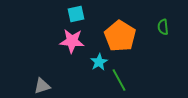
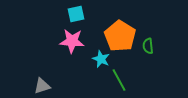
green semicircle: moved 15 px left, 19 px down
cyan star: moved 2 px right, 3 px up; rotated 18 degrees counterclockwise
